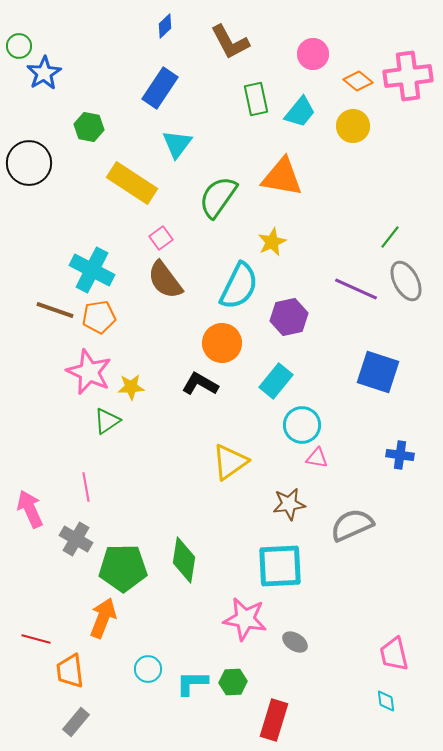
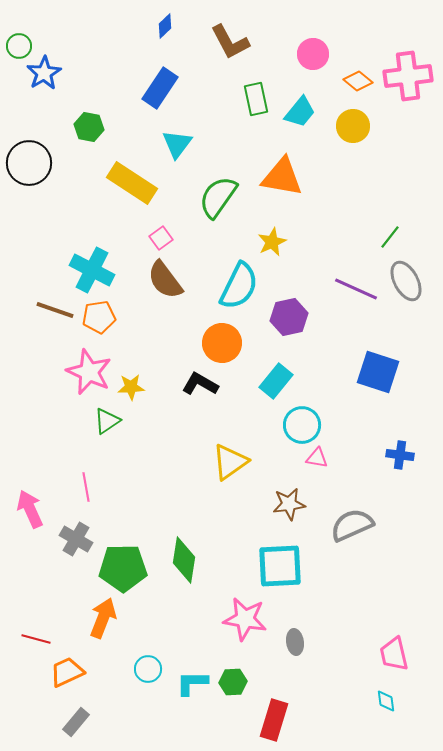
gray ellipse at (295, 642): rotated 50 degrees clockwise
orange trapezoid at (70, 671): moved 3 px left, 1 px down; rotated 72 degrees clockwise
